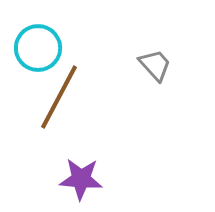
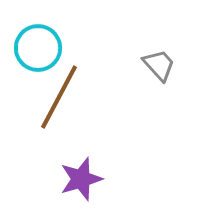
gray trapezoid: moved 4 px right
purple star: rotated 21 degrees counterclockwise
